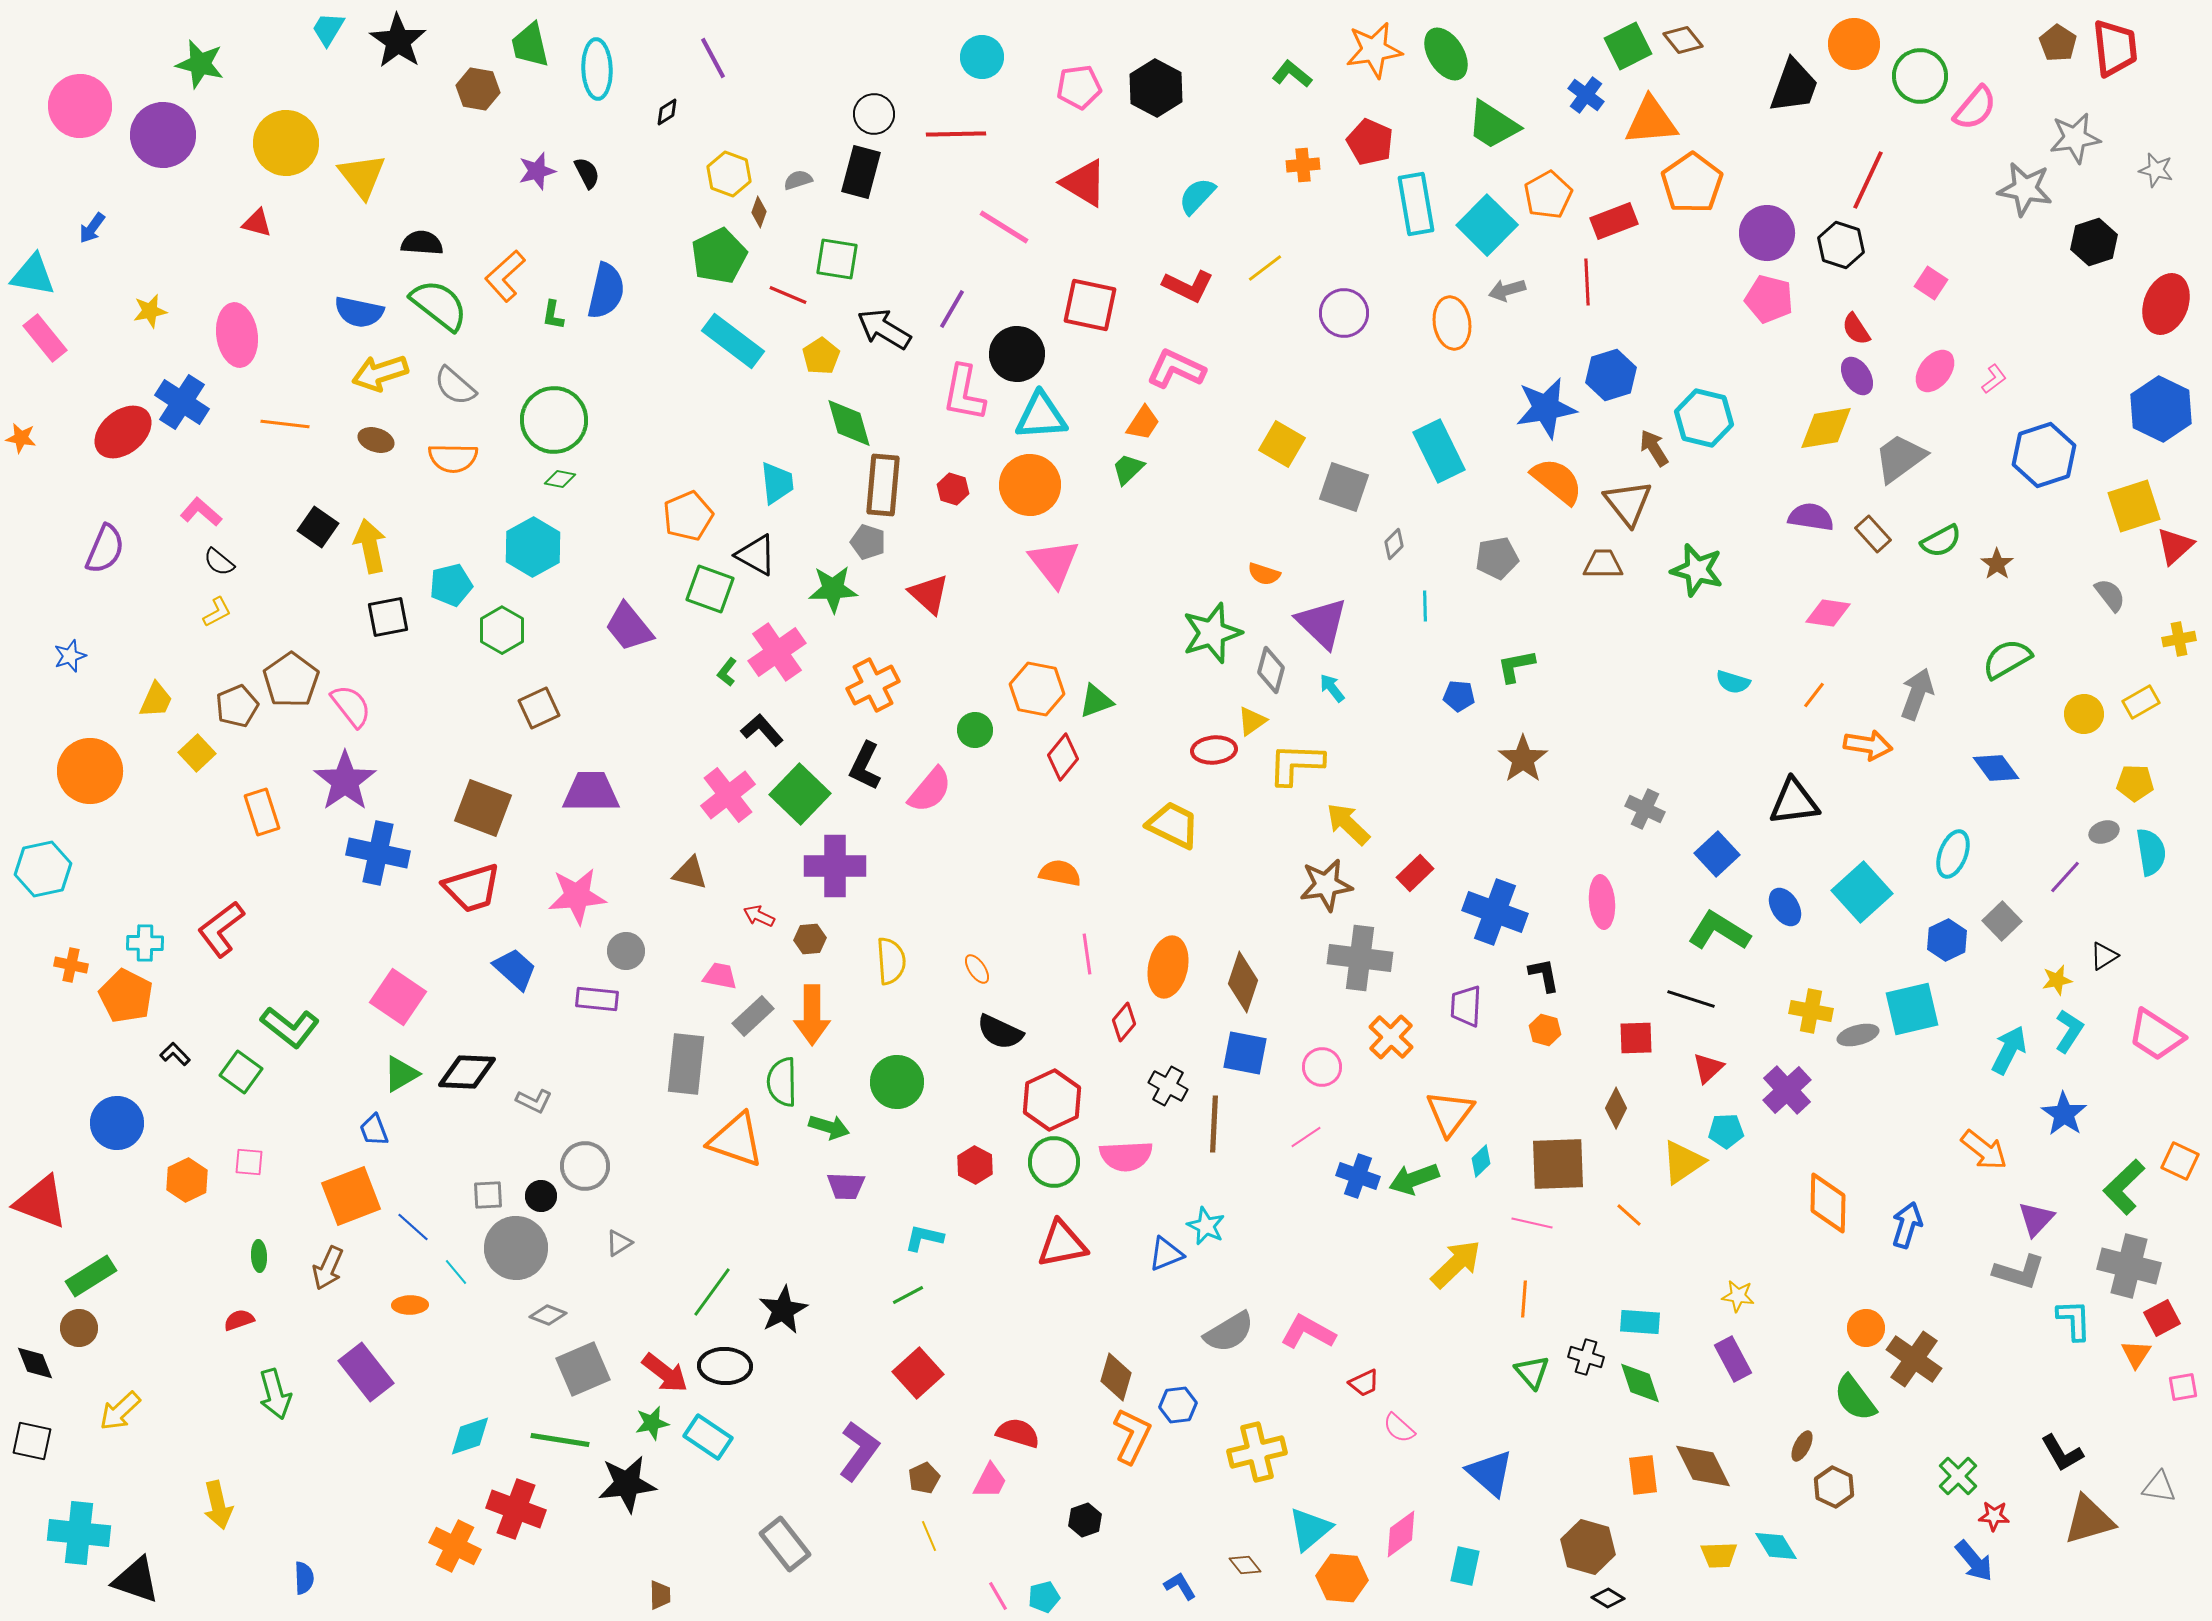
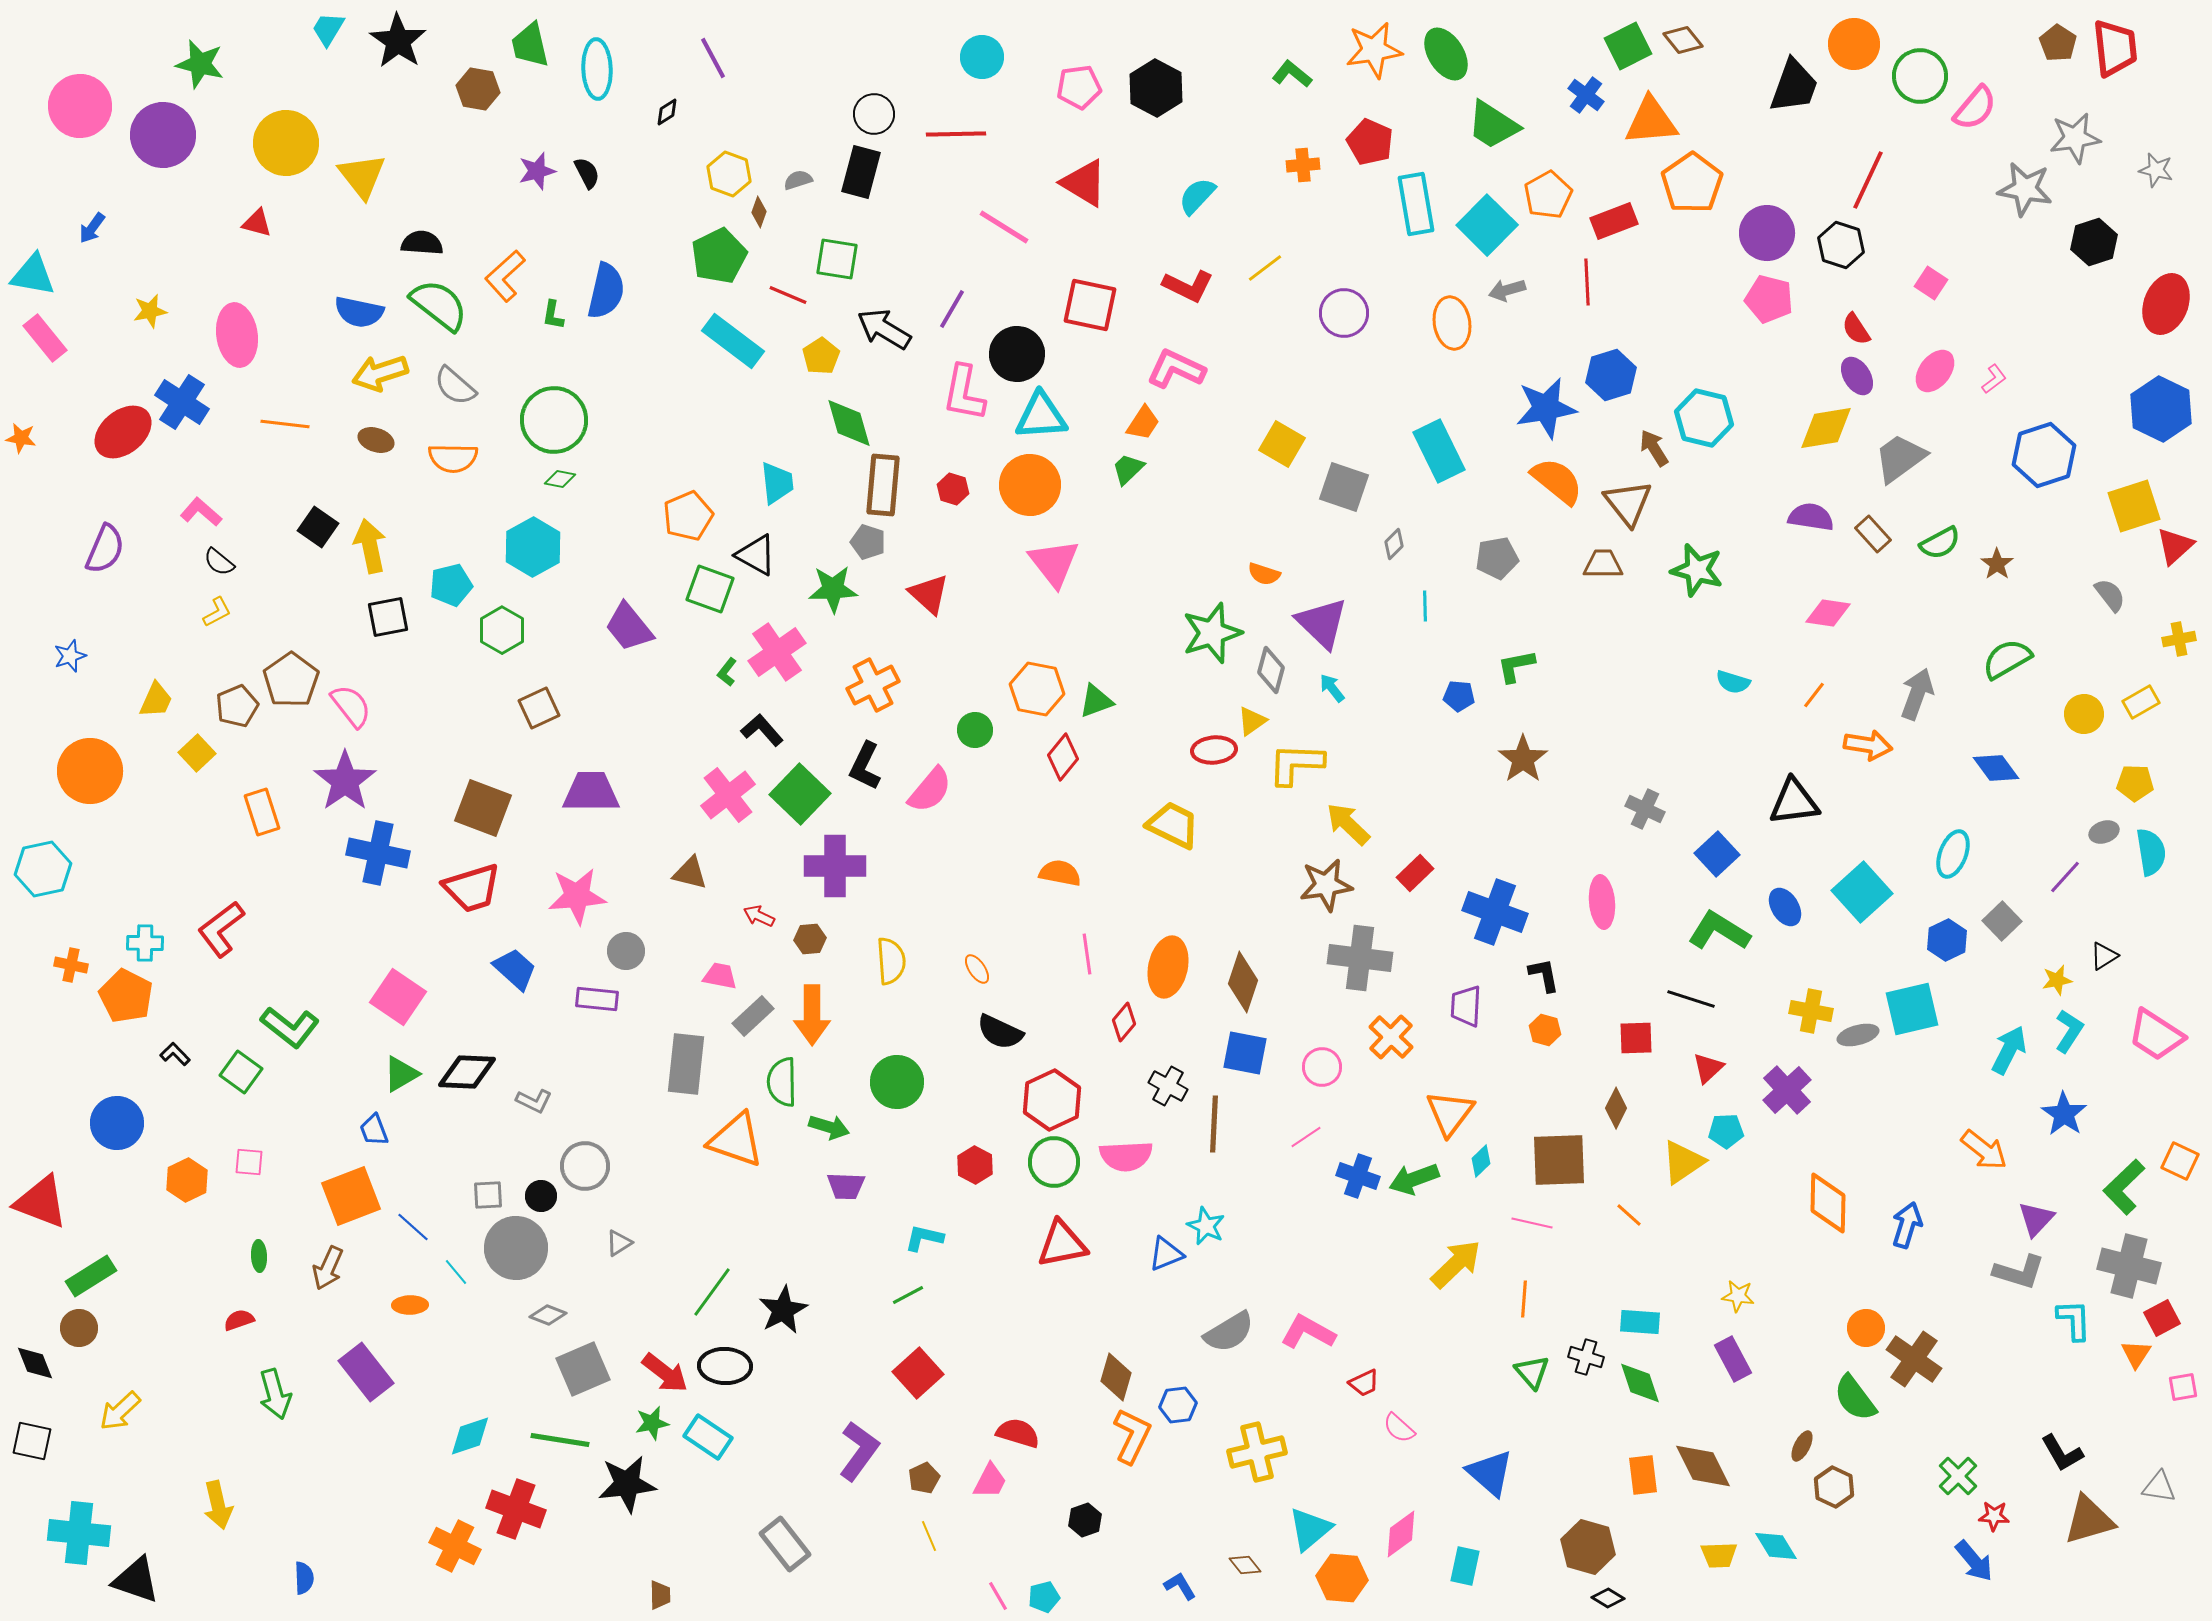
green semicircle at (1941, 541): moved 1 px left, 2 px down
brown square at (1558, 1164): moved 1 px right, 4 px up
